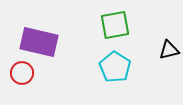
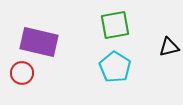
black triangle: moved 3 px up
